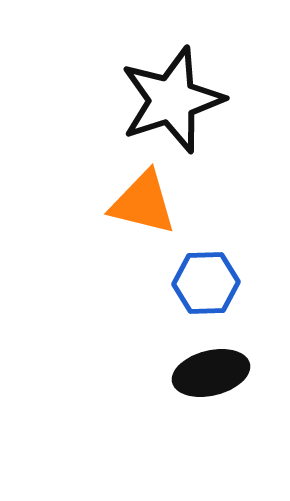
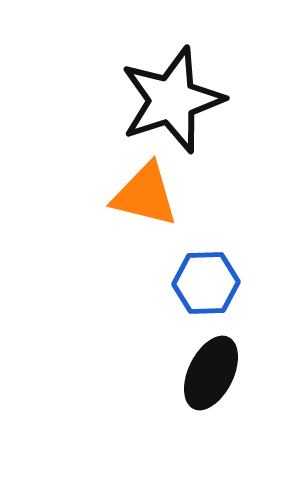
orange triangle: moved 2 px right, 8 px up
black ellipse: rotated 50 degrees counterclockwise
